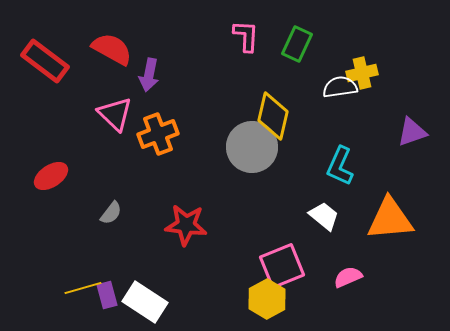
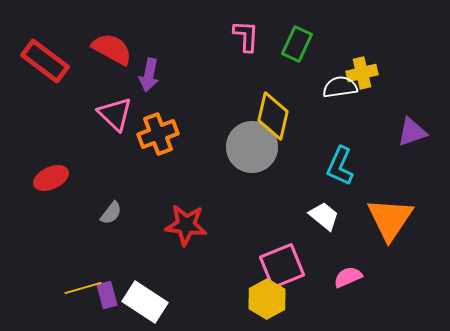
red ellipse: moved 2 px down; rotated 8 degrees clockwise
orange triangle: rotated 51 degrees counterclockwise
